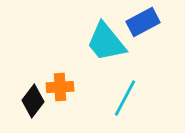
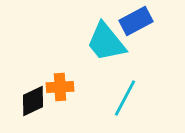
blue rectangle: moved 7 px left, 1 px up
black diamond: rotated 28 degrees clockwise
